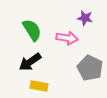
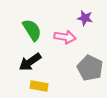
pink arrow: moved 2 px left, 1 px up
